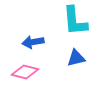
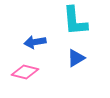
blue arrow: moved 2 px right
blue triangle: rotated 18 degrees counterclockwise
